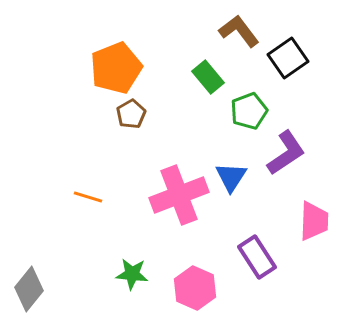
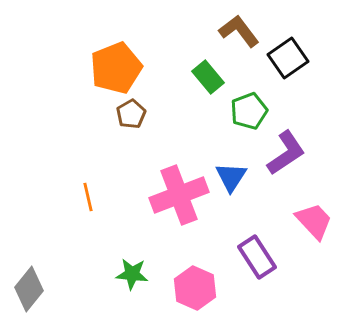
orange line: rotated 60 degrees clockwise
pink trapezoid: rotated 45 degrees counterclockwise
